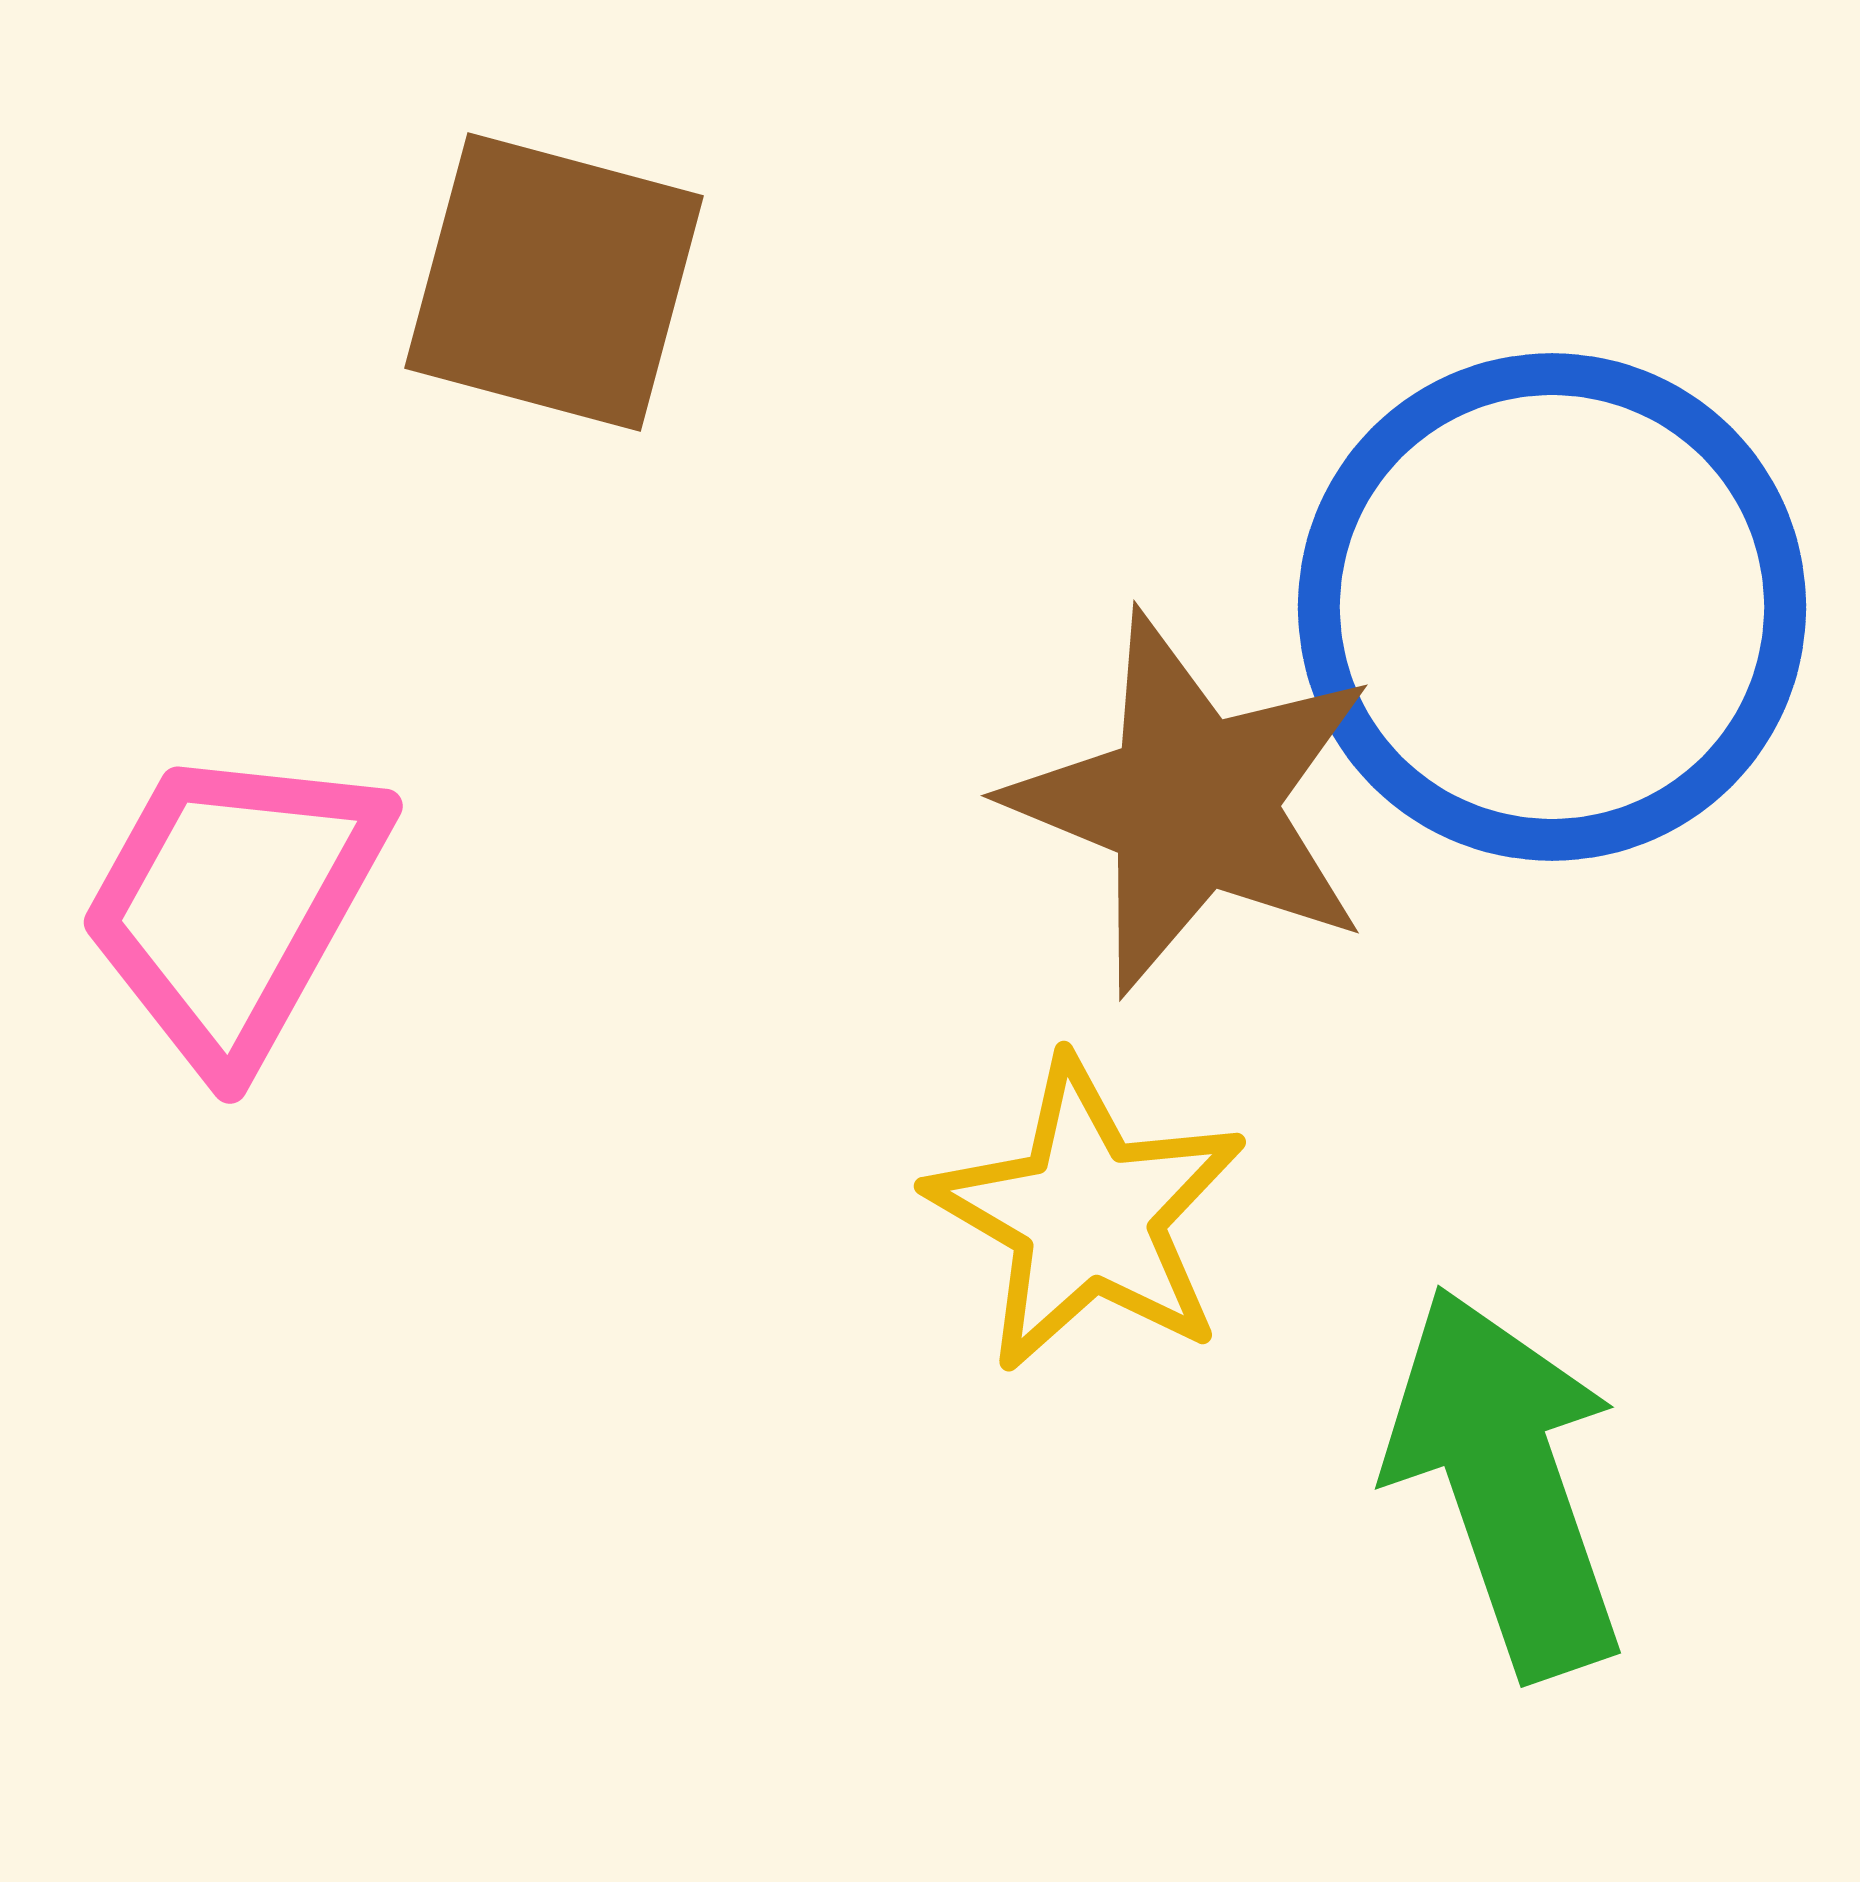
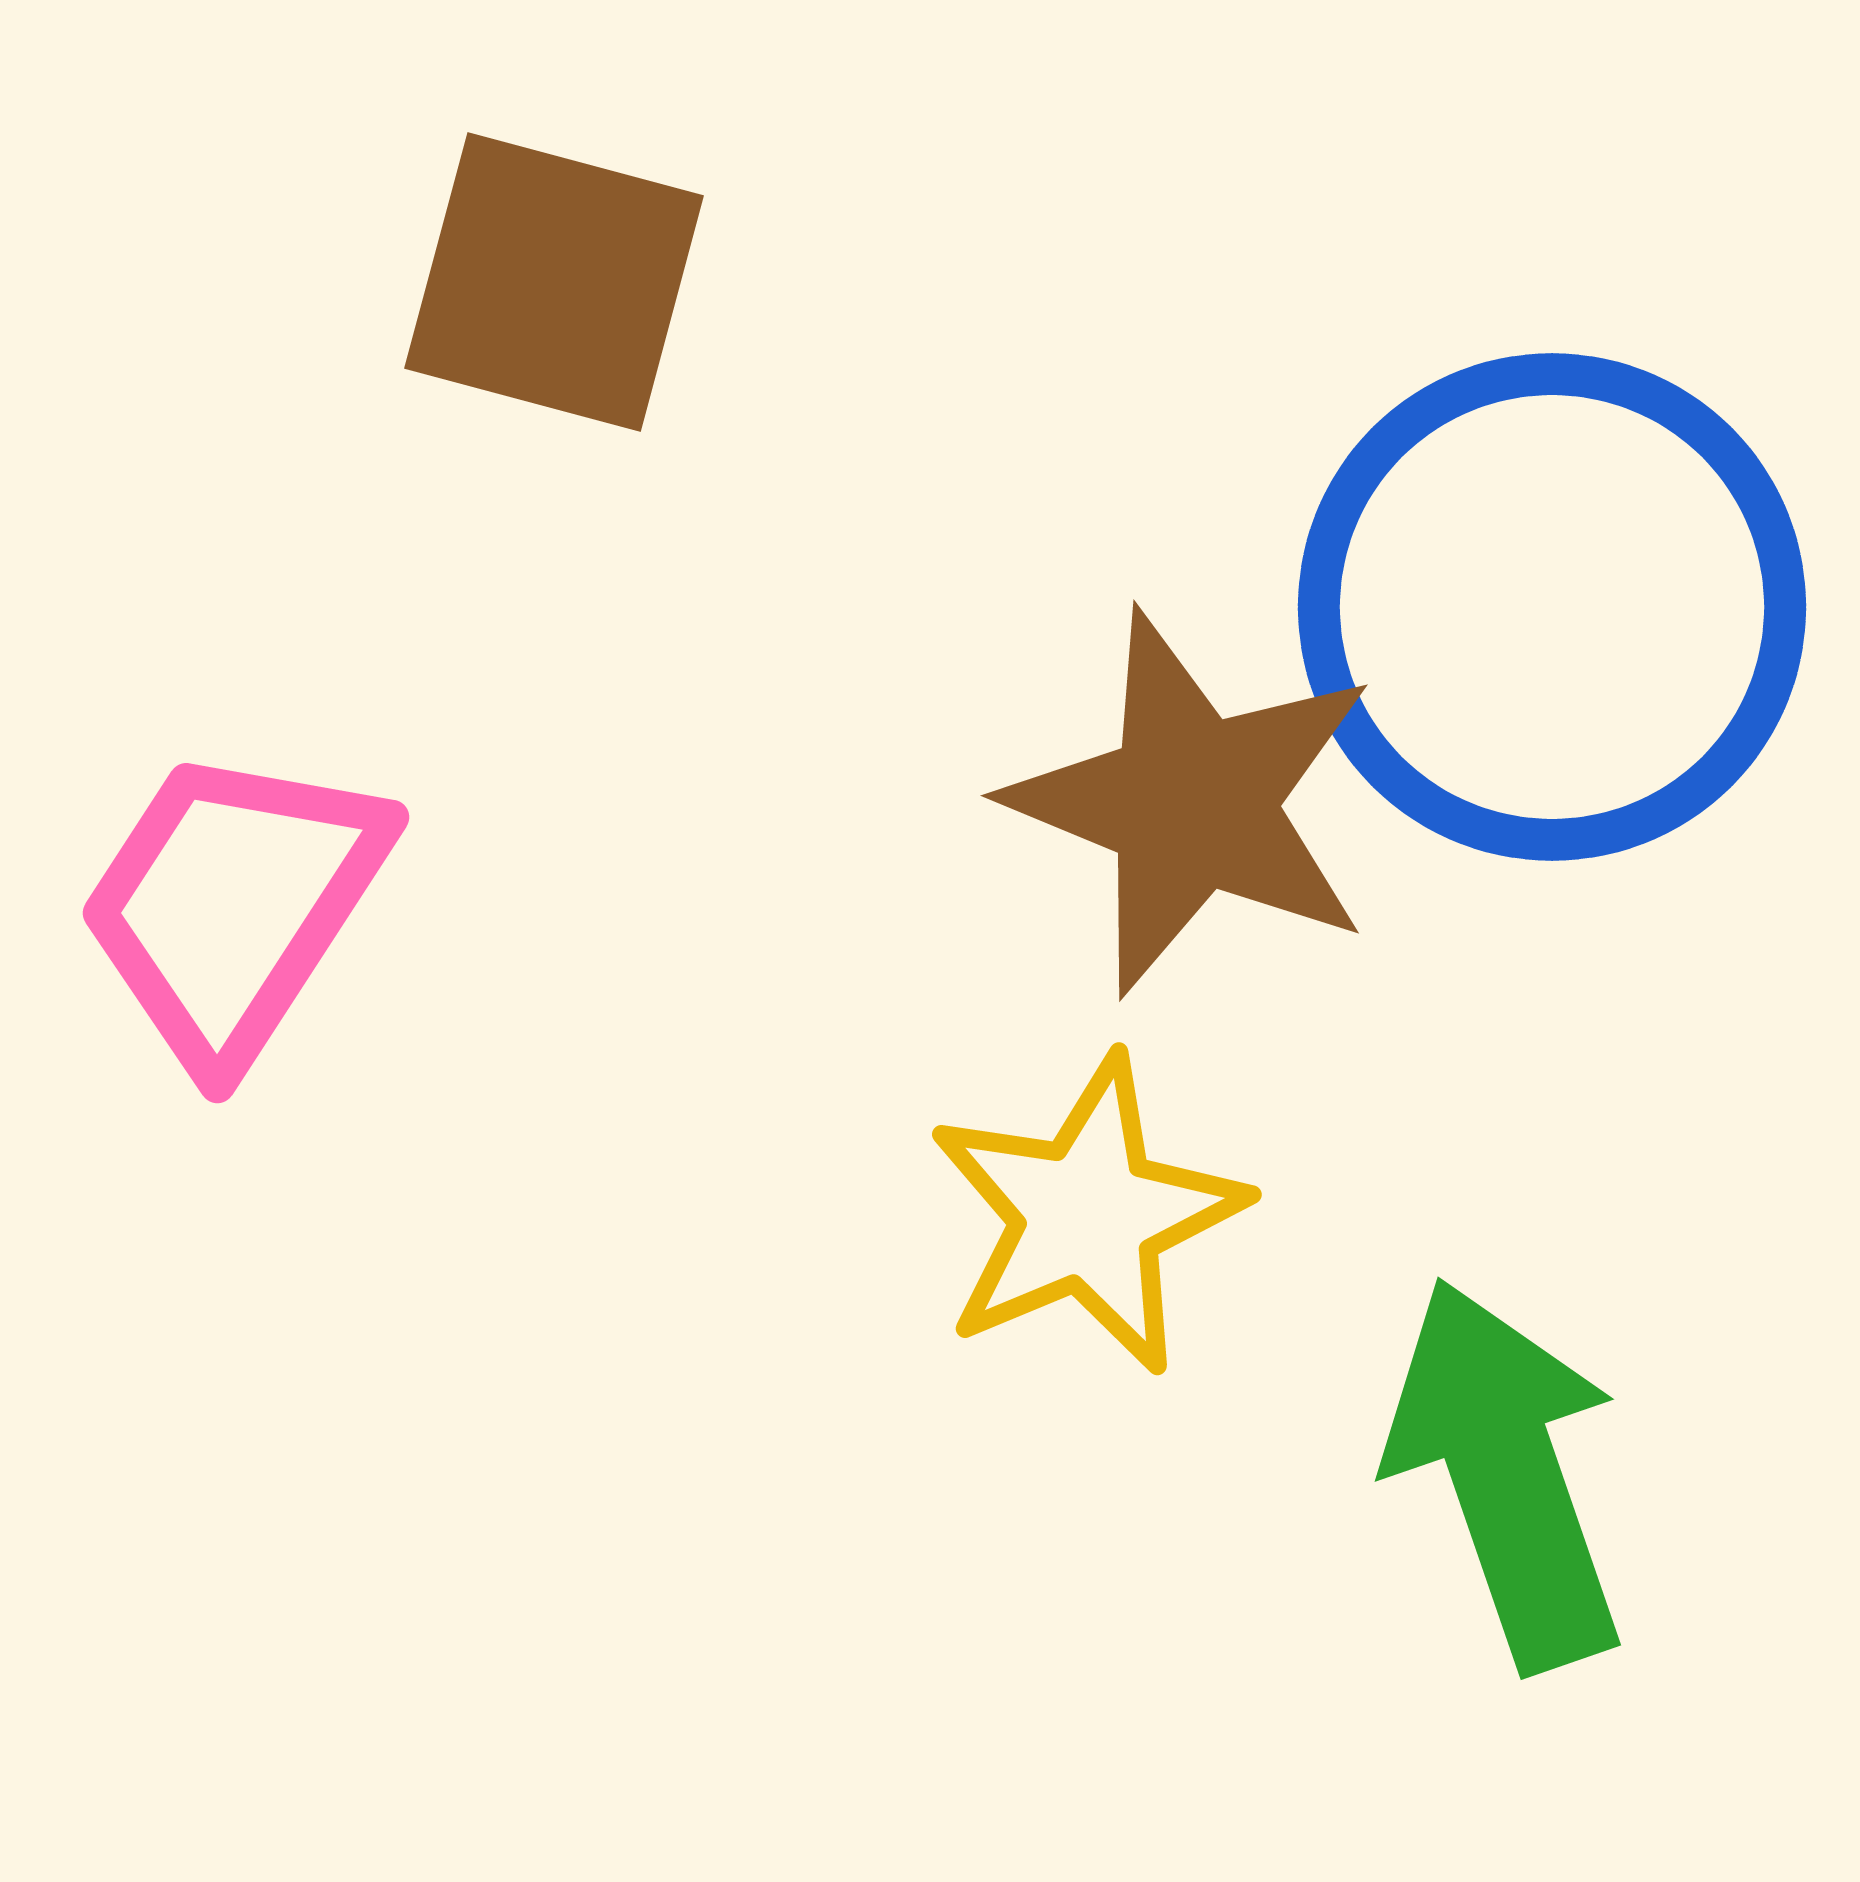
pink trapezoid: rotated 4 degrees clockwise
yellow star: rotated 19 degrees clockwise
green arrow: moved 8 px up
